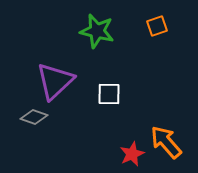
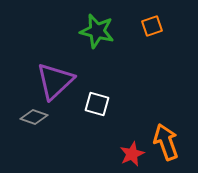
orange square: moved 5 px left
white square: moved 12 px left, 10 px down; rotated 15 degrees clockwise
orange arrow: rotated 21 degrees clockwise
